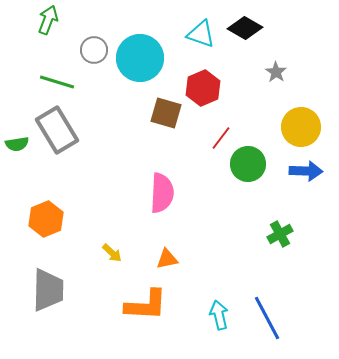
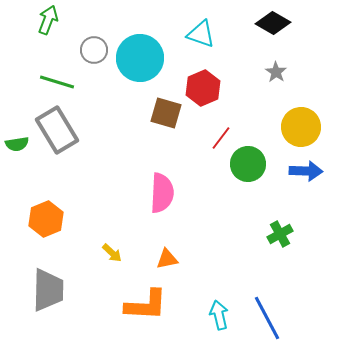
black diamond: moved 28 px right, 5 px up
